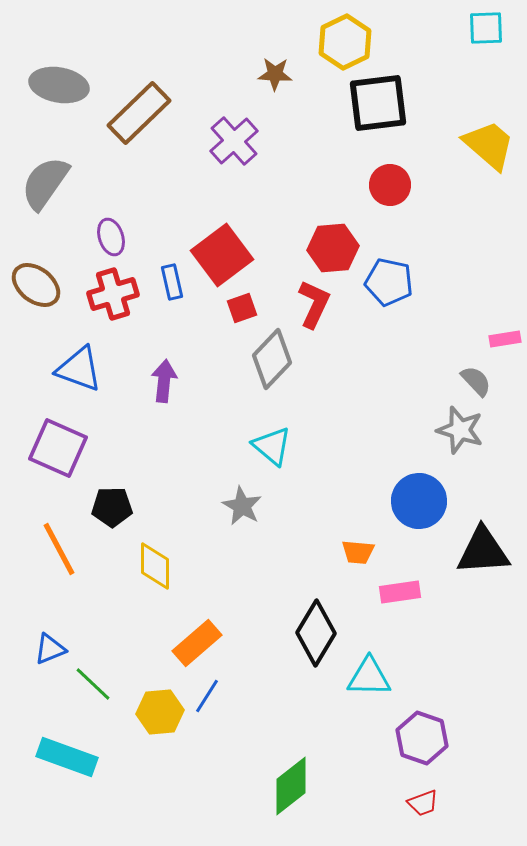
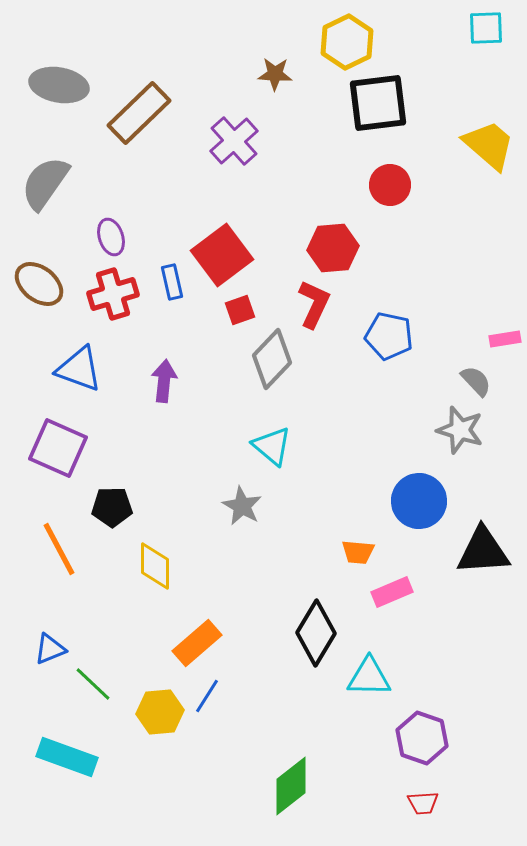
yellow hexagon at (345, 42): moved 2 px right
blue pentagon at (389, 282): moved 54 px down
brown ellipse at (36, 285): moved 3 px right, 1 px up
red square at (242, 308): moved 2 px left, 2 px down
pink rectangle at (400, 592): moved 8 px left; rotated 15 degrees counterclockwise
red trapezoid at (423, 803): rotated 16 degrees clockwise
